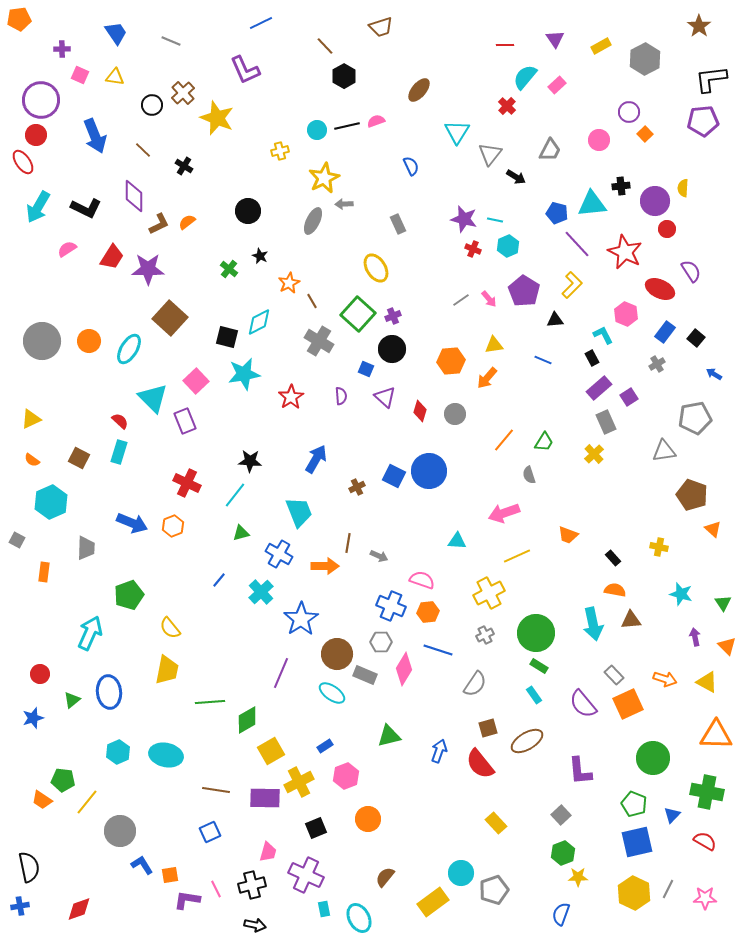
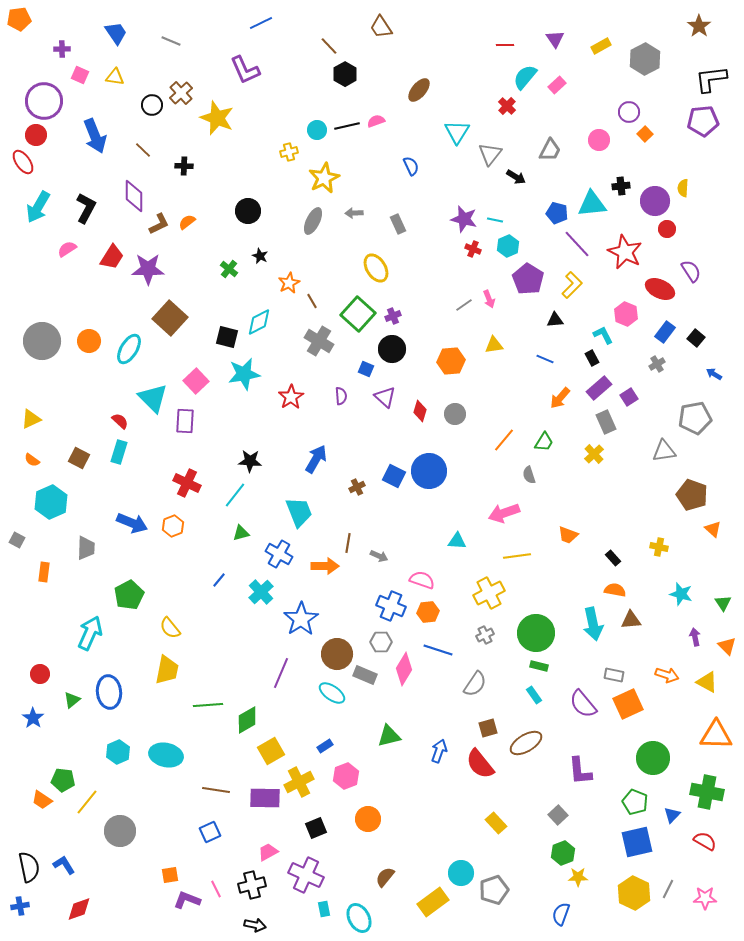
brown trapezoid at (381, 27): rotated 75 degrees clockwise
brown line at (325, 46): moved 4 px right
black hexagon at (344, 76): moved 1 px right, 2 px up
brown cross at (183, 93): moved 2 px left
purple circle at (41, 100): moved 3 px right, 1 px down
yellow cross at (280, 151): moved 9 px right, 1 px down
black cross at (184, 166): rotated 30 degrees counterclockwise
gray arrow at (344, 204): moved 10 px right, 9 px down
black L-shape at (86, 208): rotated 88 degrees counterclockwise
purple pentagon at (524, 291): moved 4 px right, 12 px up
pink arrow at (489, 299): rotated 18 degrees clockwise
gray line at (461, 300): moved 3 px right, 5 px down
blue line at (543, 360): moved 2 px right, 1 px up
orange arrow at (487, 378): moved 73 px right, 20 px down
purple rectangle at (185, 421): rotated 25 degrees clockwise
yellow line at (517, 556): rotated 16 degrees clockwise
green pentagon at (129, 595): rotated 8 degrees counterclockwise
green rectangle at (539, 666): rotated 18 degrees counterclockwise
gray rectangle at (614, 675): rotated 36 degrees counterclockwise
orange arrow at (665, 679): moved 2 px right, 4 px up
green line at (210, 702): moved 2 px left, 3 px down
blue star at (33, 718): rotated 20 degrees counterclockwise
brown ellipse at (527, 741): moved 1 px left, 2 px down
green pentagon at (634, 804): moved 1 px right, 2 px up
gray square at (561, 815): moved 3 px left
pink trapezoid at (268, 852): rotated 135 degrees counterclockwise
blue L-shape at (142, 865): moved 78 px left
purple L-shape at (187, 900): rotated 12 degrees clockwise
